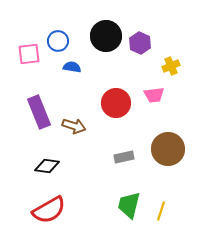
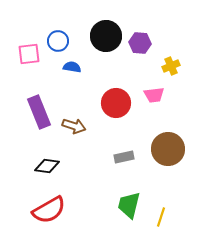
purple hexagon: rotated 20 degrees counterclockwise
yellow line: moved 6 px down
